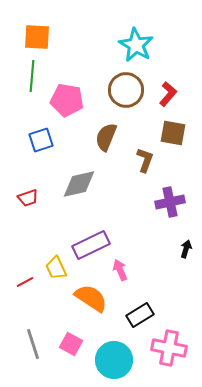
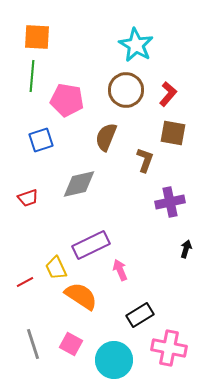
orange semicircle: moved 10 px left, 2 px up
